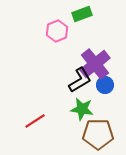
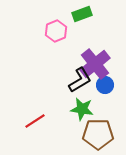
pink hexagon: moved 1 px left
